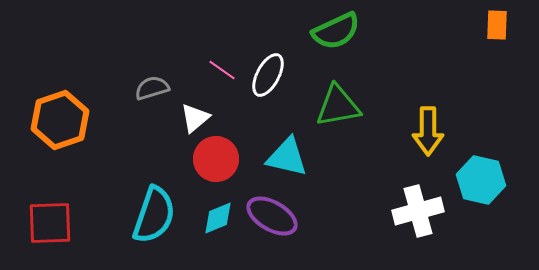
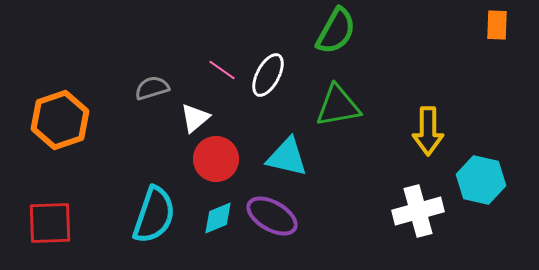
green semicircle: rotated 36 degrees counterclockwise
